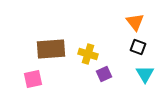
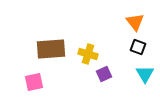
pink square: moved 1 px right, 3 px down
